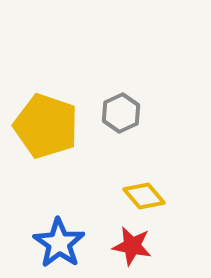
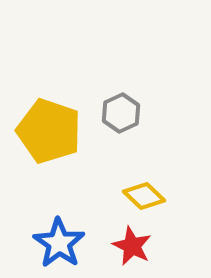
yellow pentagon: moved 3 px right, 5 px down
yellow diamond: rotated 6 degrees counterclockwise
red star: rotated 15 degrees clockwise
